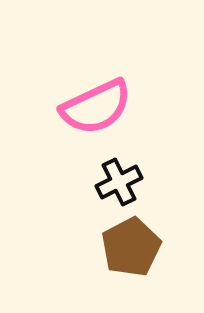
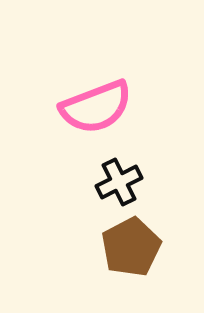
pink semicircle: rotated 4 degrees clockwise
